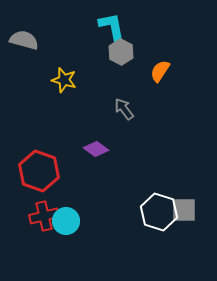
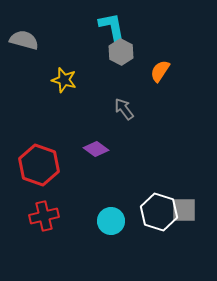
red hexagon: moved 6 px up
cyan circle: moved 45 px right
